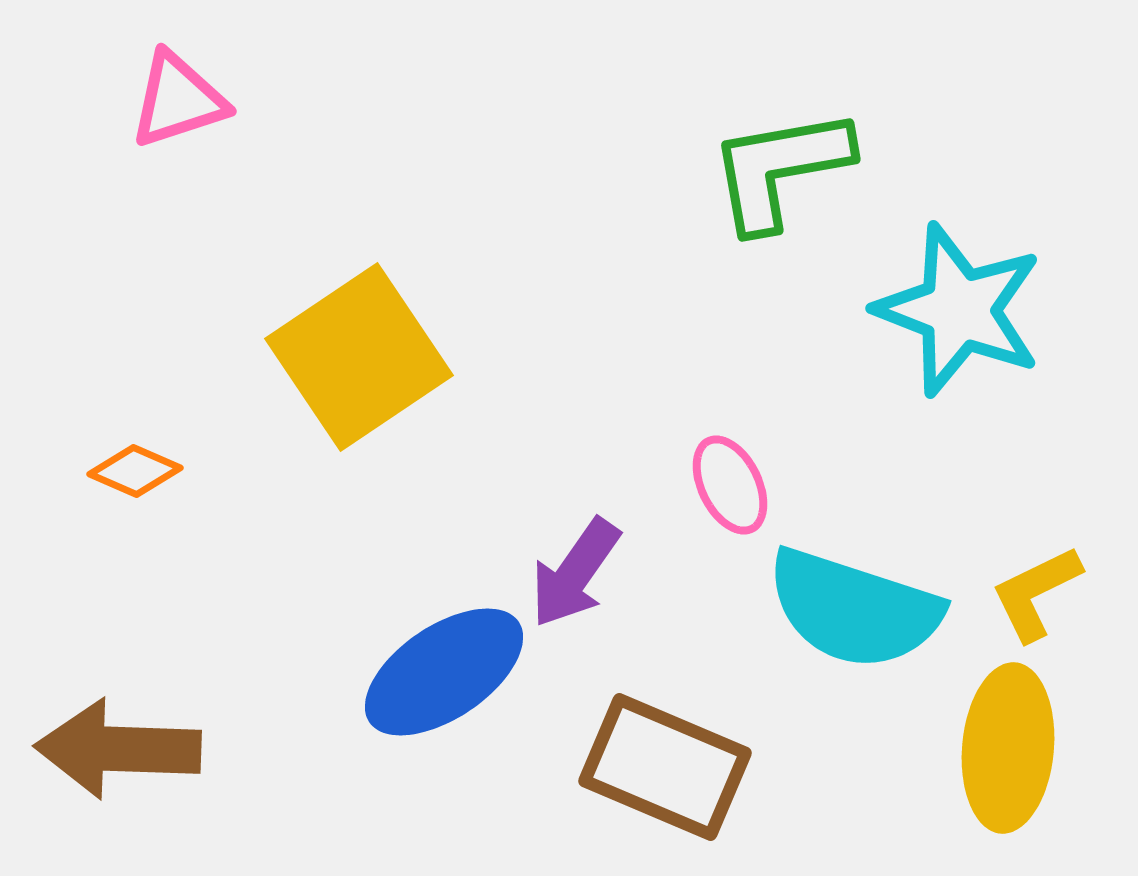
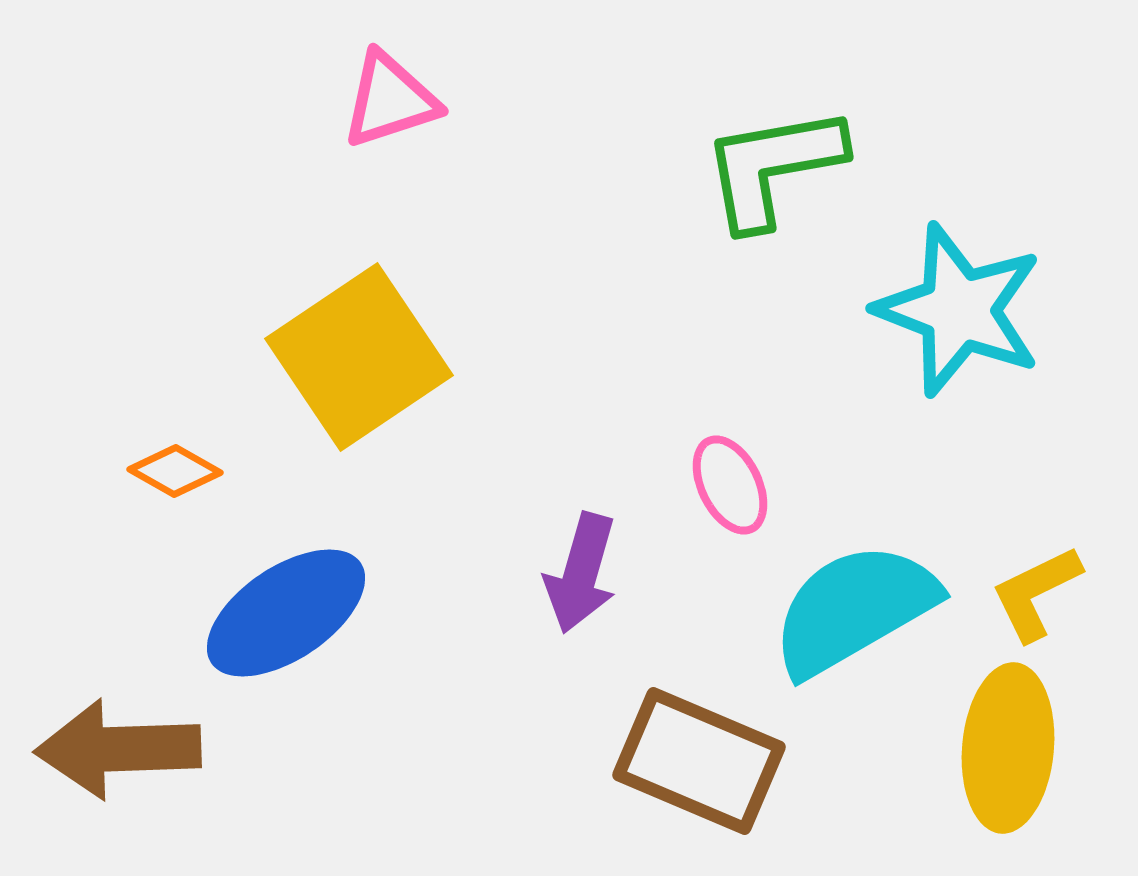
pink triangle: moved 212 px right
green L-shape: moved 7 px left, 2 px up
orange diamond: moved 40 px right; rotated 6 degrees clockwise
purple arrow: moved 6 px right; rotated 19 degrees counterclockwise
cyan semicircle: rotated 132 degrees clockwise
blue ellipse: moved 158 px left, 59 px up
brown arrow: rotated 4 degrees counterclockwise
brown rectangle: moved 34 px right, 6 px up
